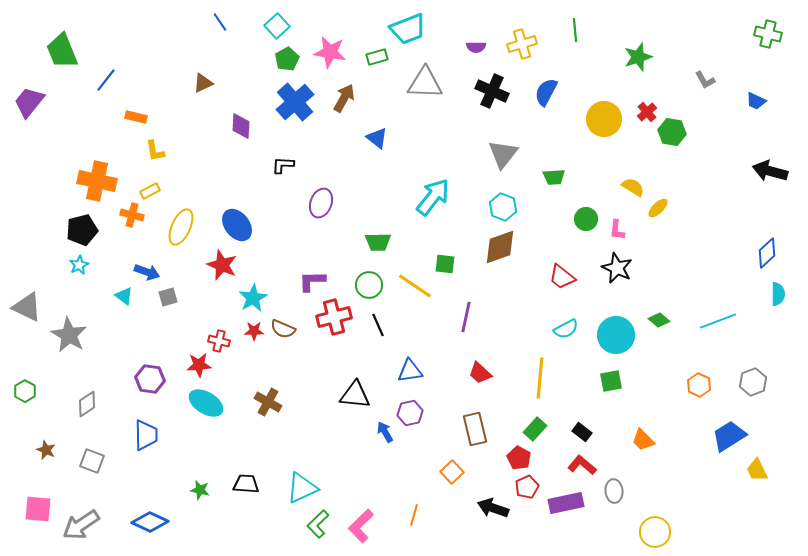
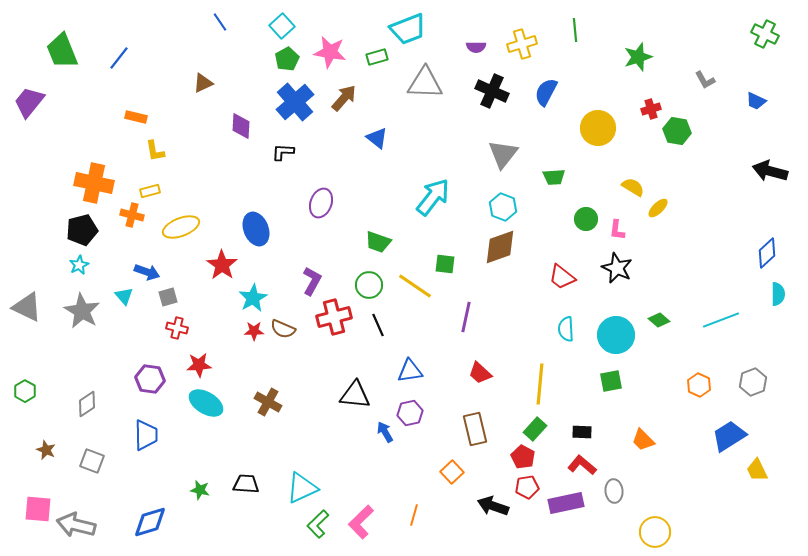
cyan square at (277, 26): moved 5 px right
green cross at (768, 34): moved 3 px left; rotated 12 degrees clockwise
blue line at (106, 80): moved 13 px right, 22 px up
brown arrow at (344, 98): rotated 12 degrees clockwise
red cross at (647, 112): moved 4 px right, 3 px up; rotated 24 degrees clockwise
yellow circle at (604, 119): moved 6 px left, 9 px down
green hexagon at (672, 132): moved 5 px right, 1 px up
black L-shape at (283, 165): moved 13 px up
orange cross at (97, 181): moved 3 px left, 2 px down
yellow rectangle at (150, 191): rotated 12 degrees clockwise
blue ellipse at (237, 225): moved 19 px right, 4 px down; rotated 16 degrees clockwise
yellow ellipse at (181, 227): rotated 45 degrees clockwise
green trapezoid at (378, 242): rotated 20 degrees clockwise
red star at (222, 265): rotated 12 degrees clockwise
purple L-shape at (312, 281): rotated 120 degrees clockwise
cyan triangle at (124, 296): rotated 12 degrees clockwise
cyan line at (718, 321): moved 3 px right, 1 px up
cyan semicircle at (566, 329): rotated 115 degrees clockwise
gray star at (69, 335): moved 13 px right, 24 px up
red cross at (219, 341): moved 42 px left, 13 px up
yellow line at (540, 378): moved 6 px down
black rectangle at (582, 432): rotated 36 degrees counterclockwise
red pentagon at (519, 458): moved 4 px right, 1 px up
red pentagon at (527, 487): rotated 15 degrees clockwise
black arrow at (493, 508): moved 2 px up
blue diamond at (150, 522): rotated 42 degrees counterclockwise
gray arrow at (81, 525): moved 5 px left; rotated 48 degrees clockwise
pink L-shape at (361, 526): moved 4 px up
